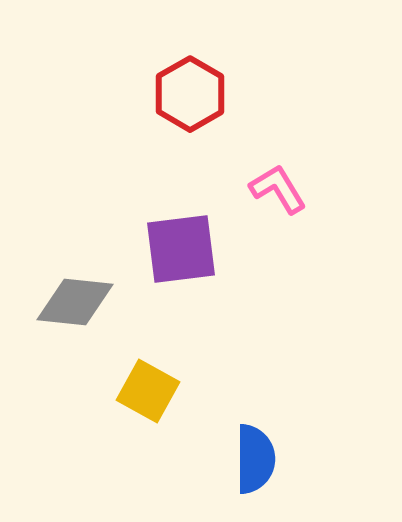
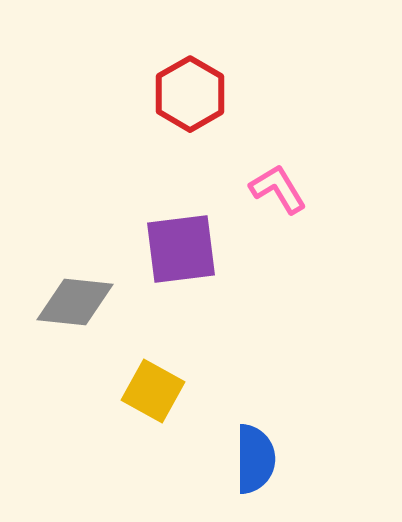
yellow square: moved 5 px right
